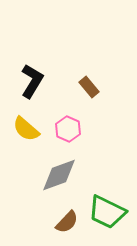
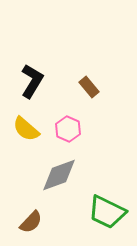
brown semicircle: moved 36 px left
